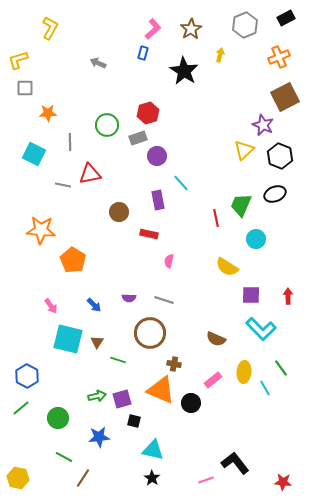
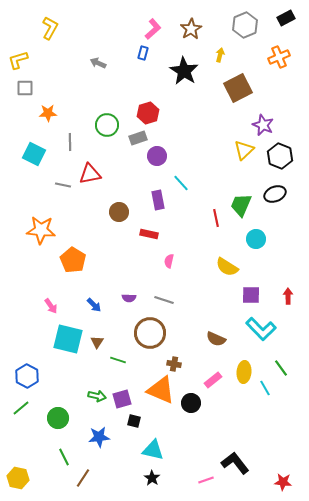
brown square at (285, 97): moved 47 px left, 9 px up
green arrow at (97, 396): rotated 24 degrees clockwise
green line at (64, 457): rotated 36 degrees clockwise
